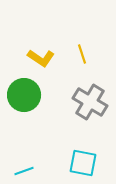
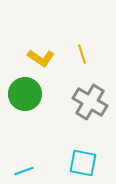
green circle: moved 1 px right, 1 px up
